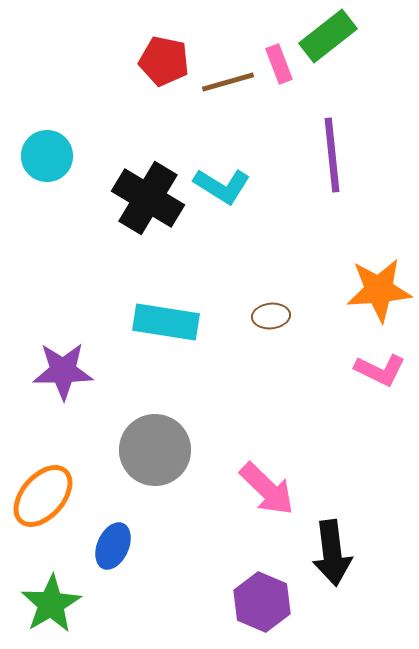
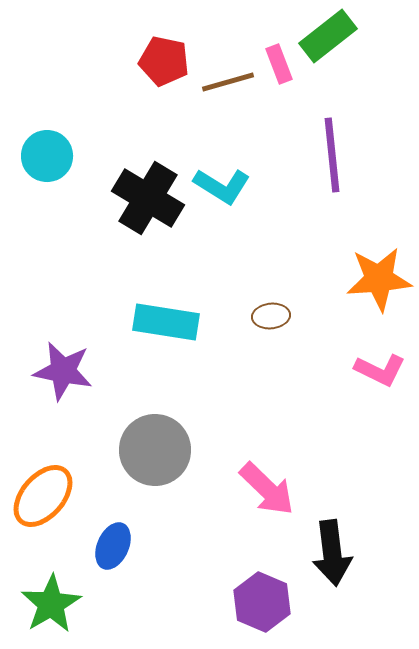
orange star: moved 11 px up
purple star: rotated 12 degrees clockwise
